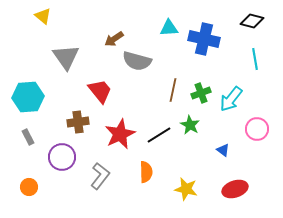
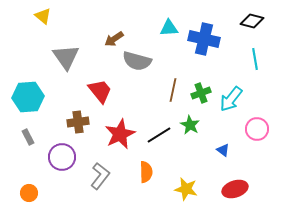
orange circle: moved 6 px down
